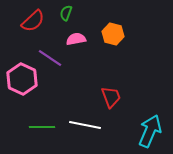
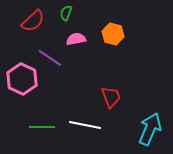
cyan arrow: moved 2 px up
